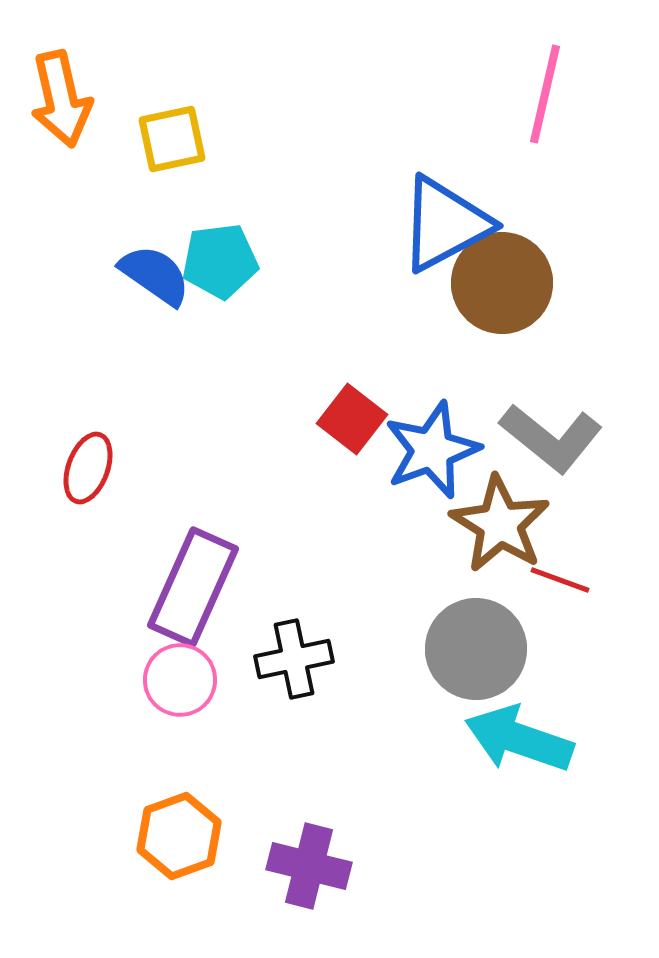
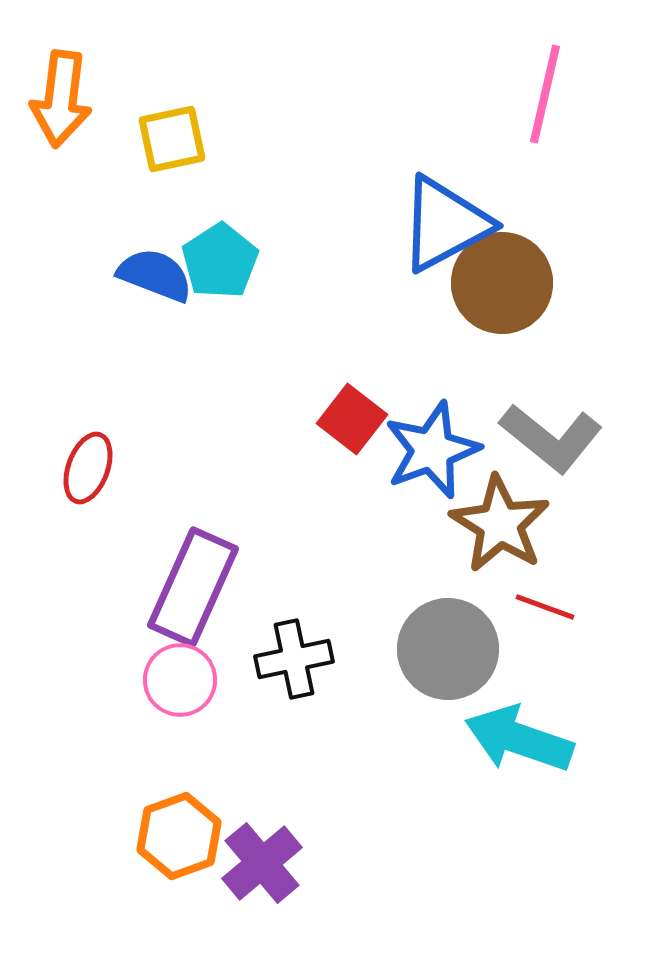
orange arrow: rotated 20 degrees clockwise
cyan pentagon: rotated 26 degrees counterclockwise
blue semicircle: rotated 14 degrees counterclockwise
red line: moved 15 px left, 27 px down
gray circle: moved 28 px left
purple cross: moved 47 px left, 3 px up; rotated 36 degrees clockwise
